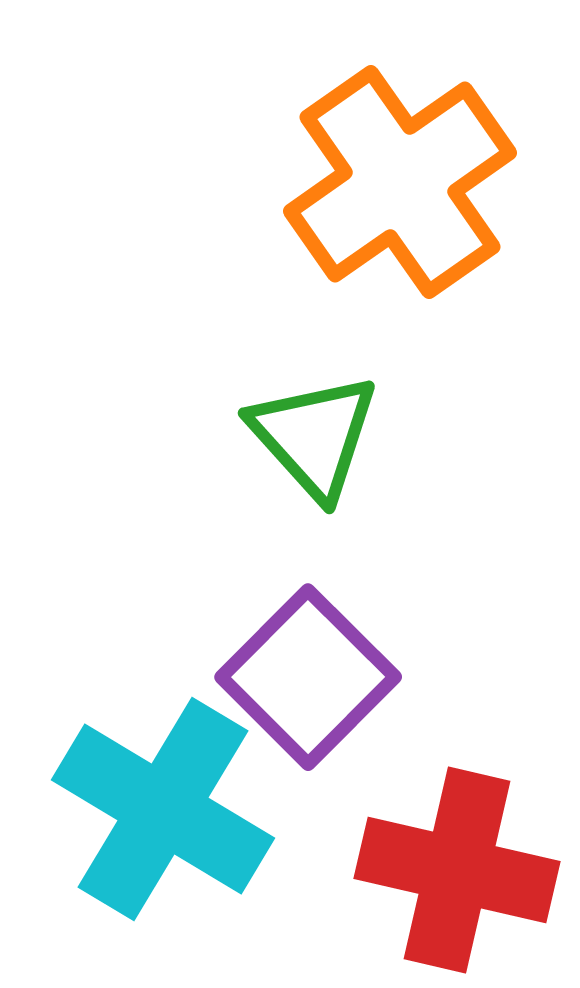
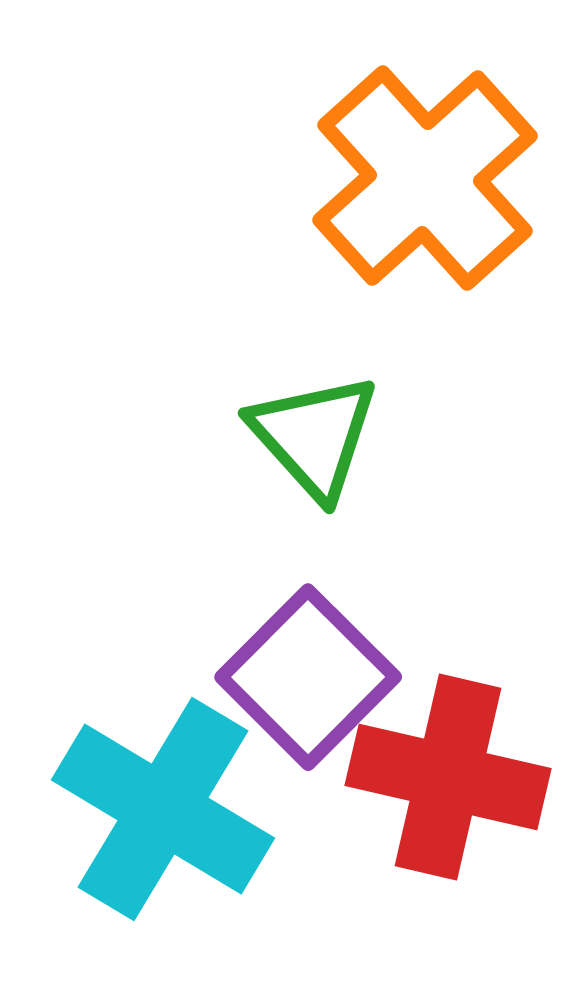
orange cross: moved 25 px right, 4 px up; rotated 7 degrees counterclockwise
red cross: moved 9 px left, 93 px up
